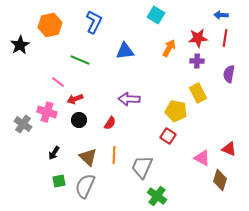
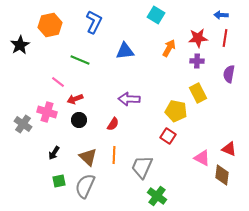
red semicircle: moved 3 px right, 1 px down
brown diamond: moved 2 px right, 5 px up; rotated 10 degrees counterclockwise
